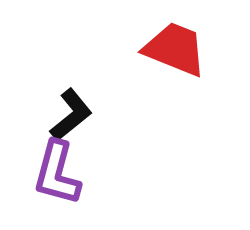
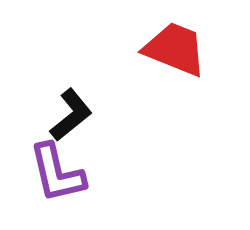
purple L-shape: rotated 28 degrees counterclockwise
